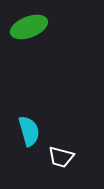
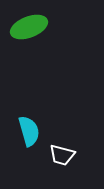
white trapezoid: moved 1 px right, 2 px up
